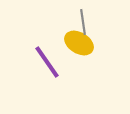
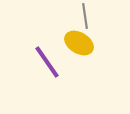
gray line: moved 2 px right, 6 px up
